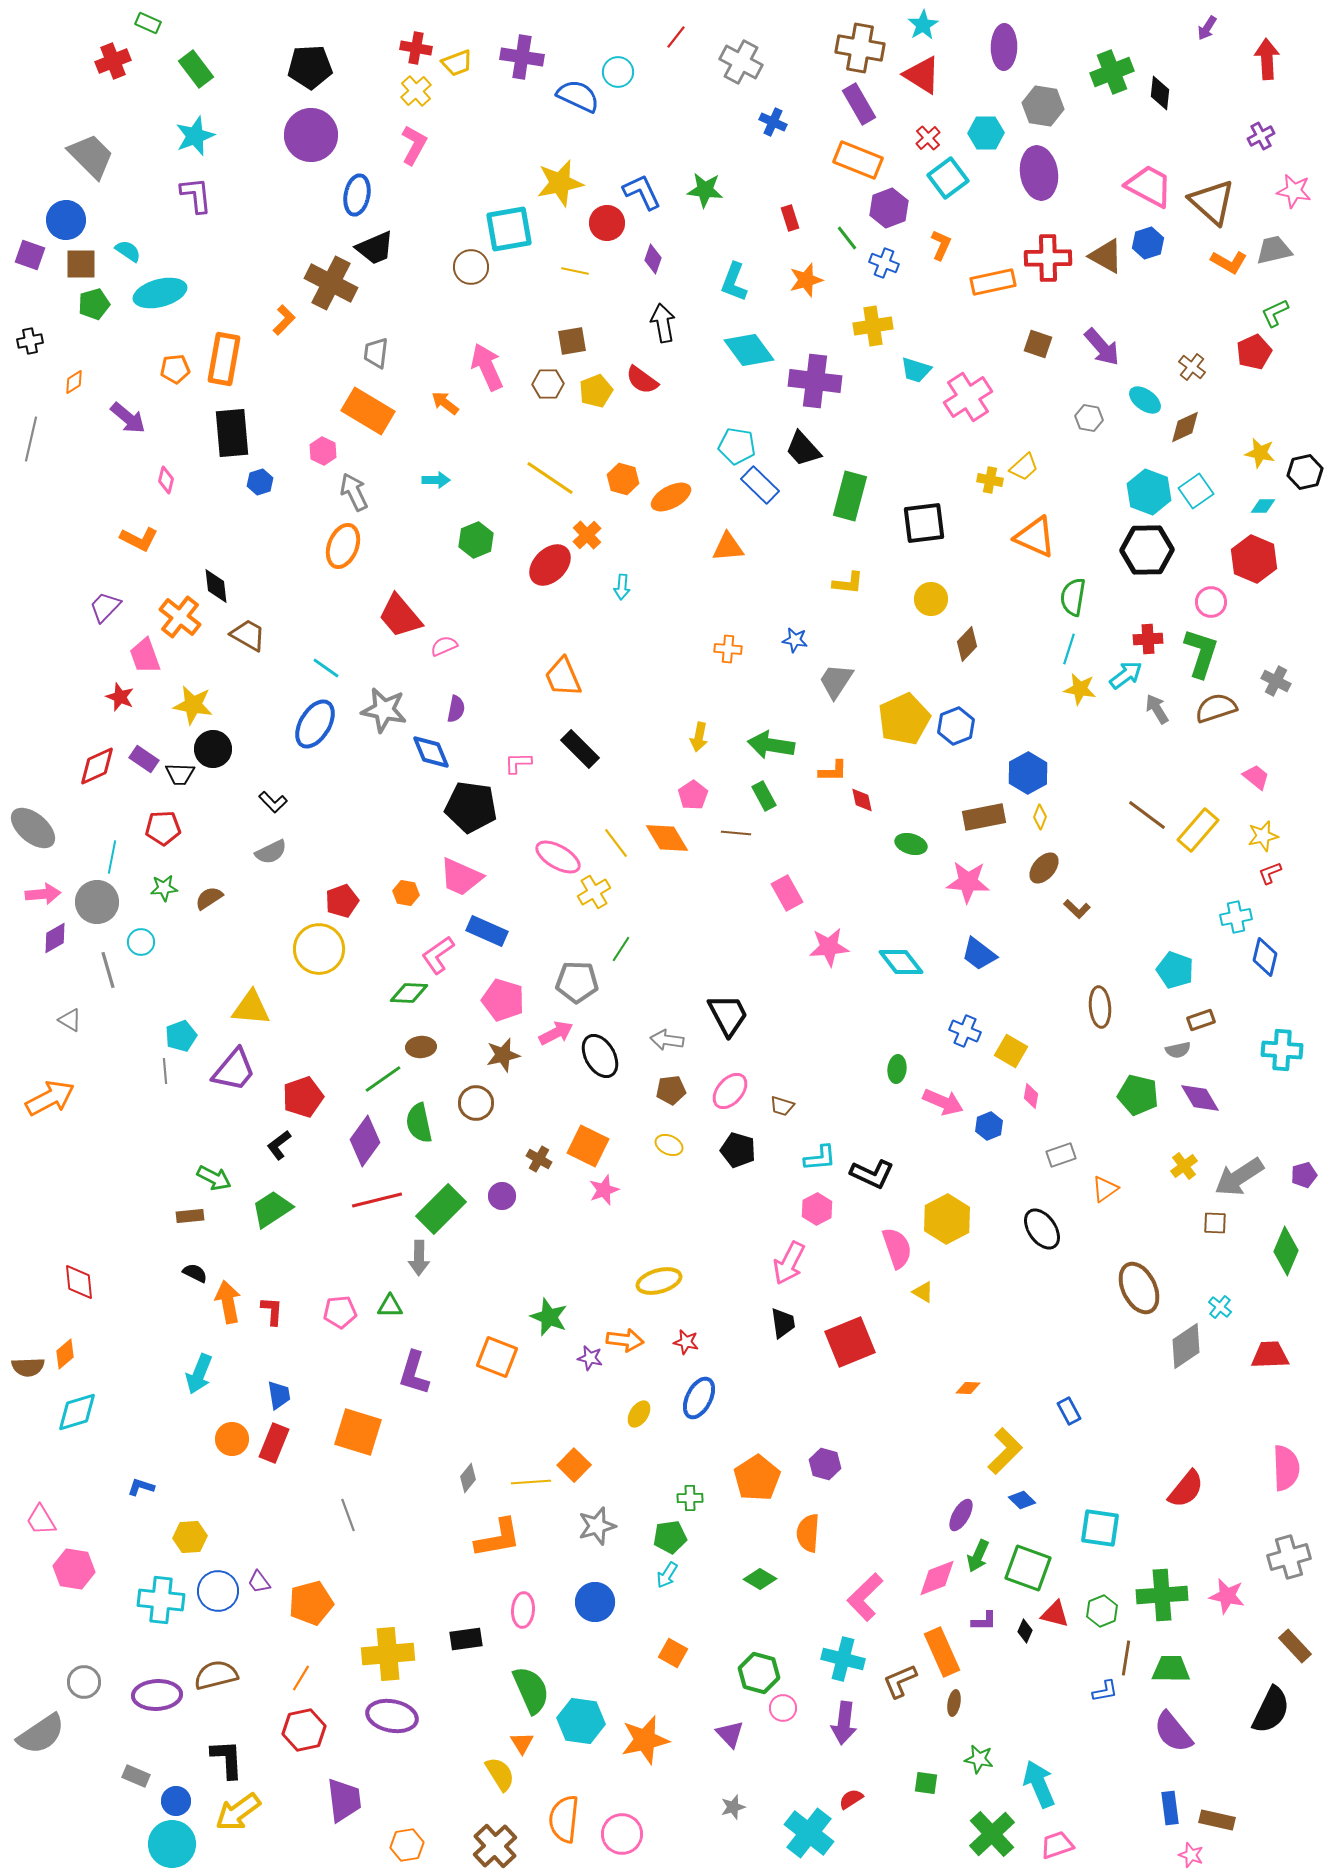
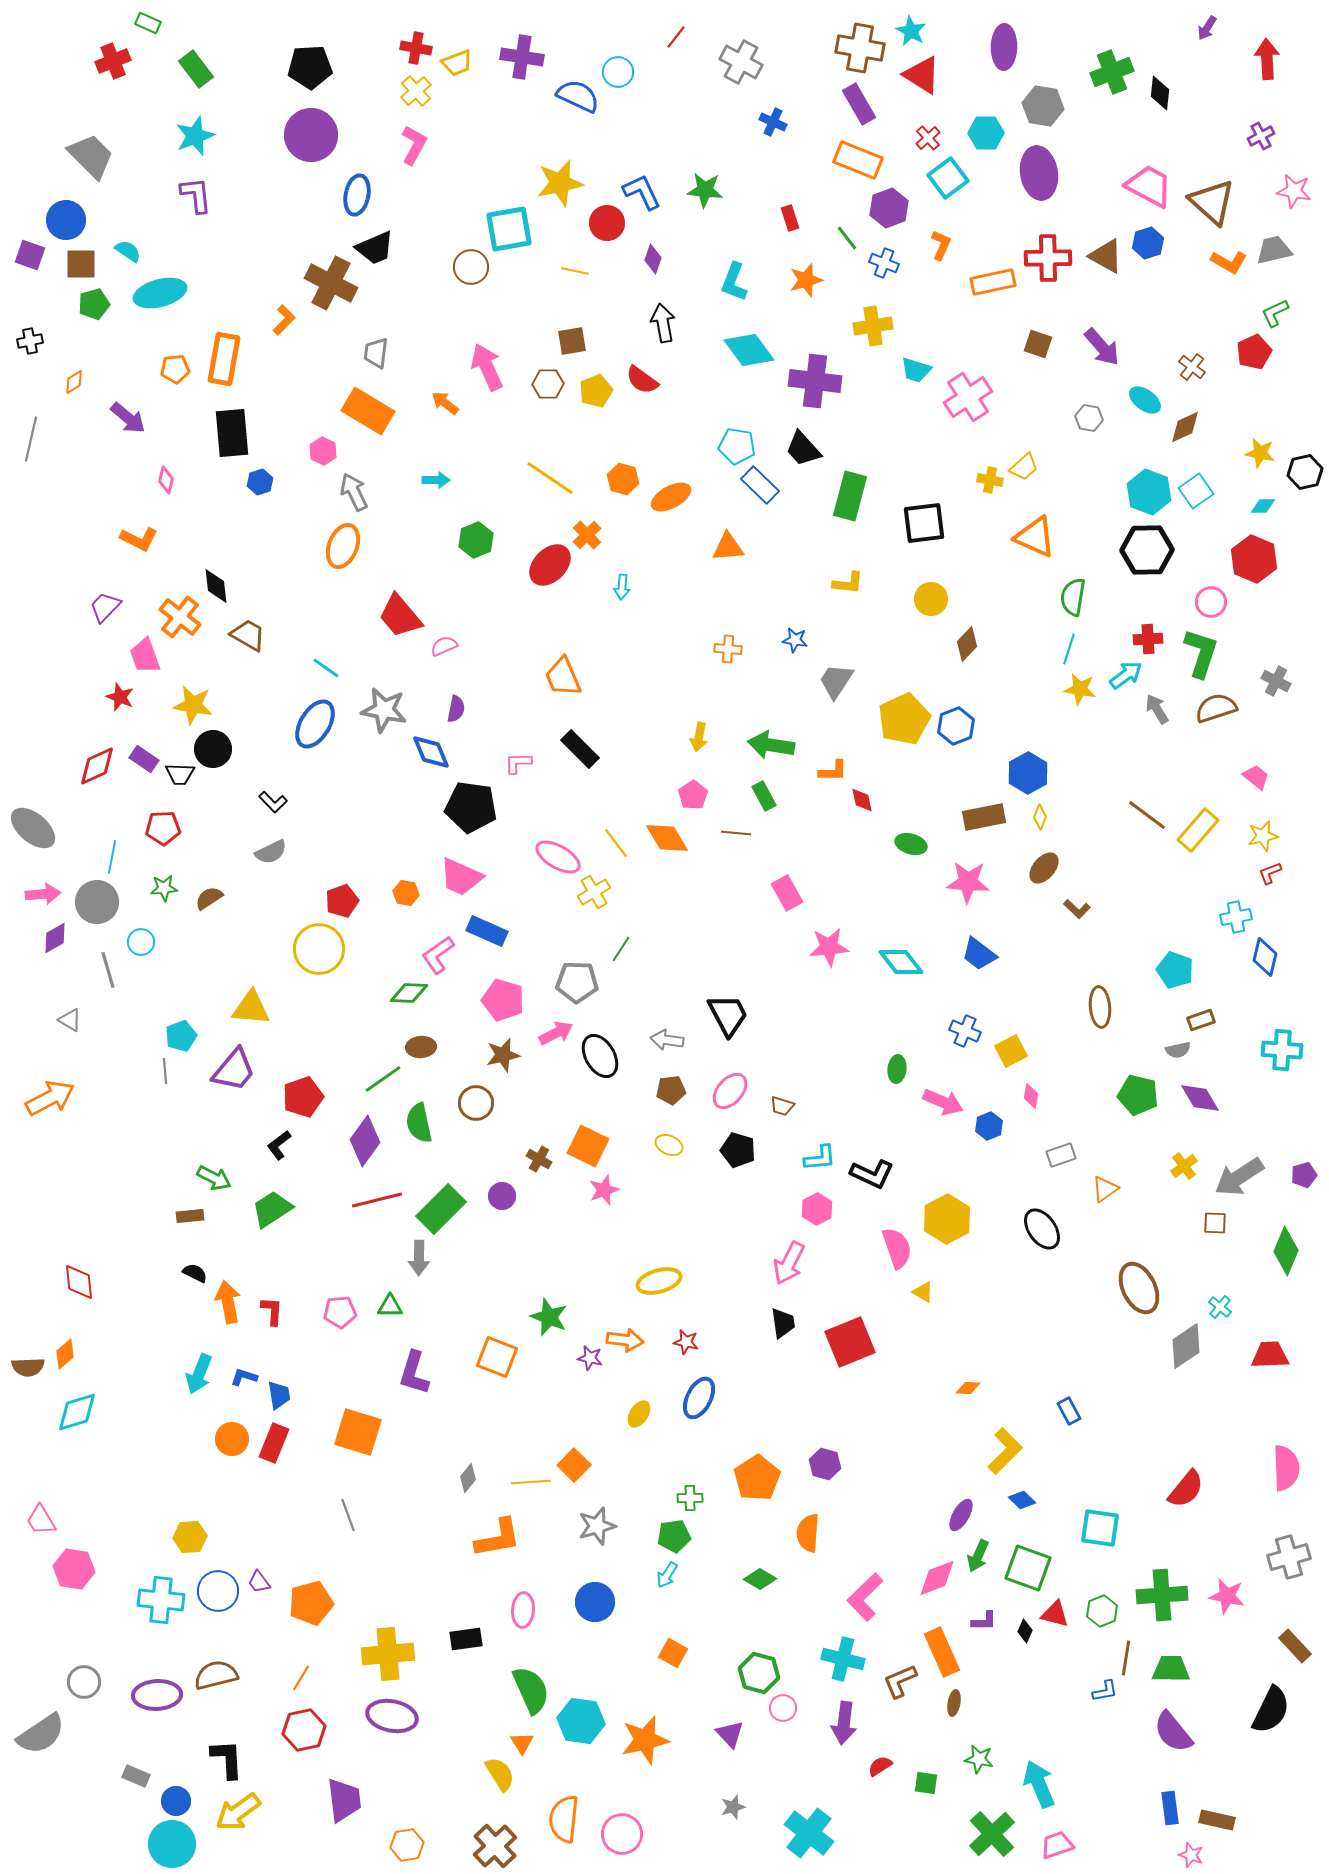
cyan star at (923, 25): moved 12 px left, 6 px down; rotated 12 degrees counterclockwise
yellow square at (1011, 1051): rotated 32 degrees clockwise
blue L-shape at (141, 1487): moved 103 px right, 110 px up
green pentagon at (670, 1537): moved 4 px right, 1 px up
red semicircle at (851, 1799): moved 29 px right, 33 px up
